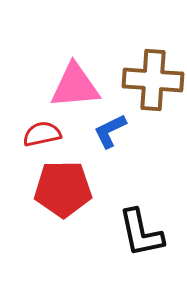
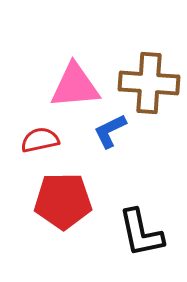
brown cross: moved 4 px left, 3 px down
red semicircle: moved 2 px left, 6 px down
red pentagon: moved 12 px down
